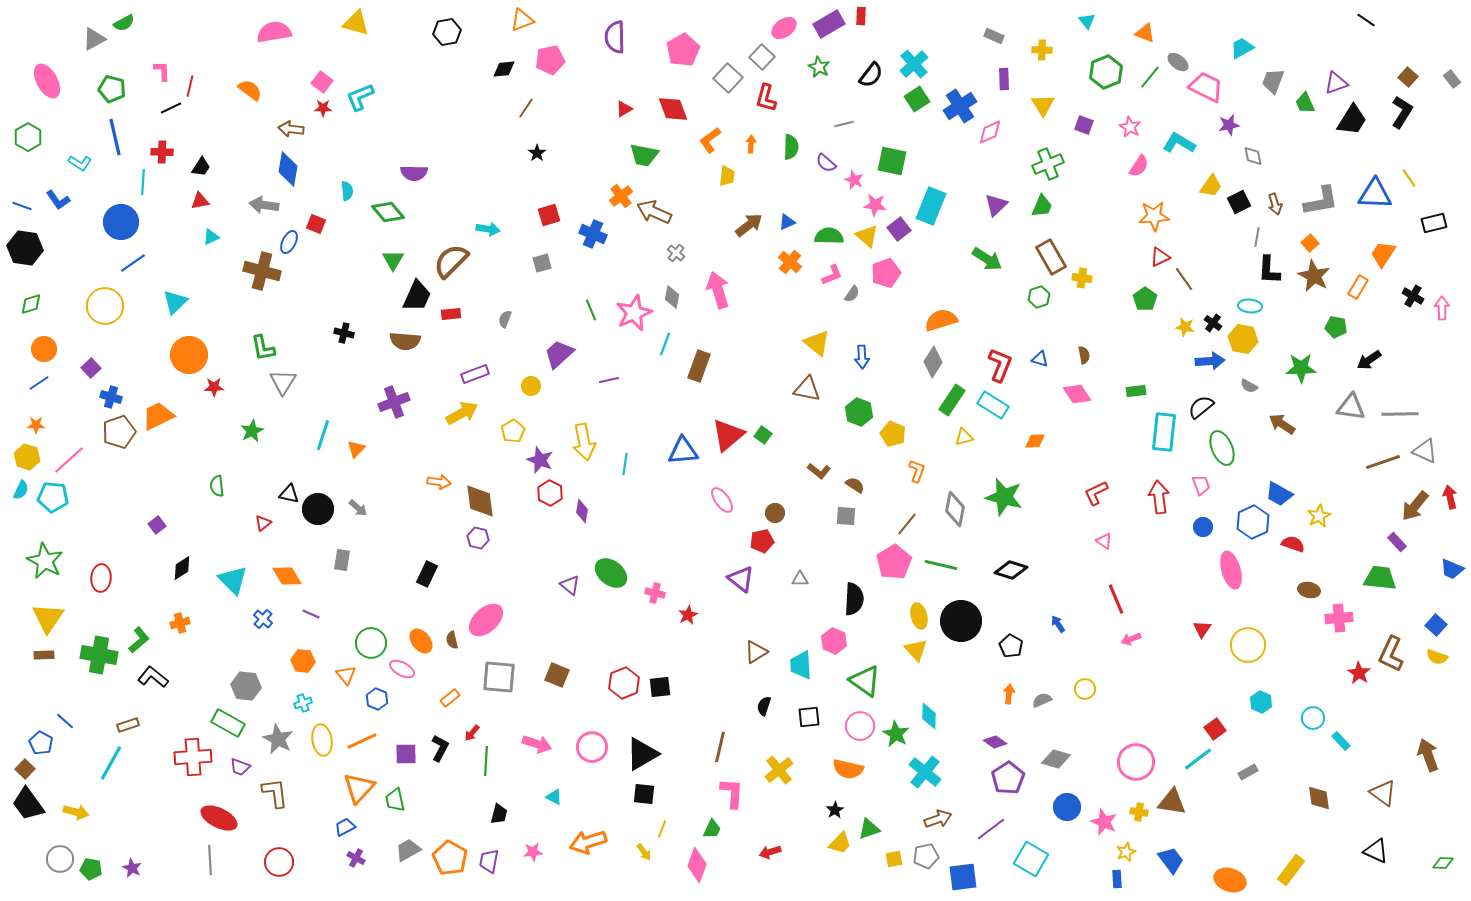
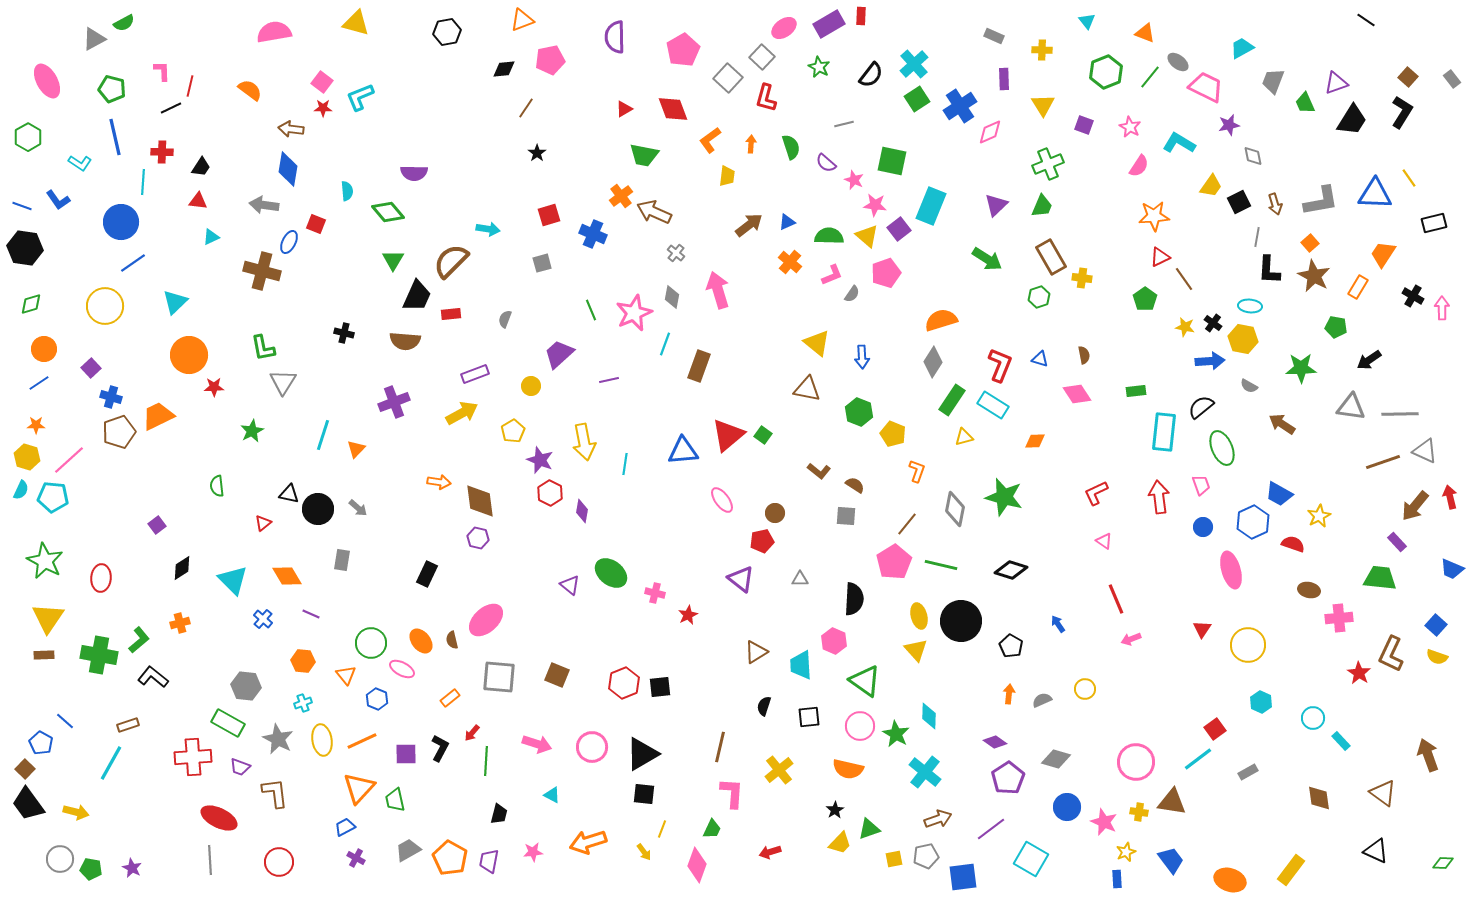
green semicircle at (791, 147): rotated 20 degrees counterclockwise
red triangle at (200, 201): moved 2 px left; rotated 18 degrees clockwise
cyan triangle at (554, 797): moved 2 px left, 2 px up
